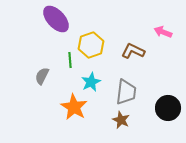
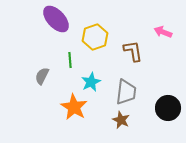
yellow hexagon: moved 4 px right, 8 px up
brown L-shape: rotated 55 degrees clockwise
